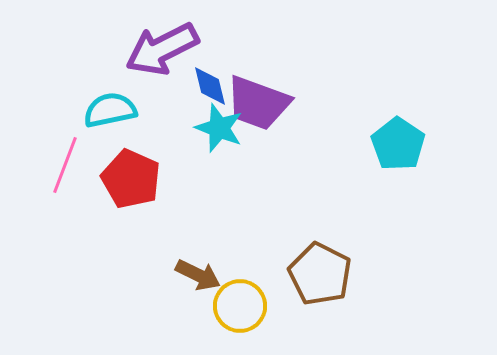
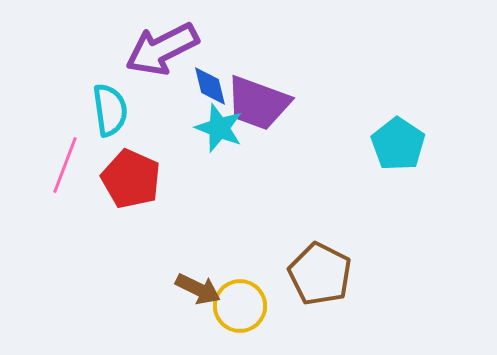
cyan semicircle: rotated 94 degrees clockwise
brown arrow: moved 14 px down
